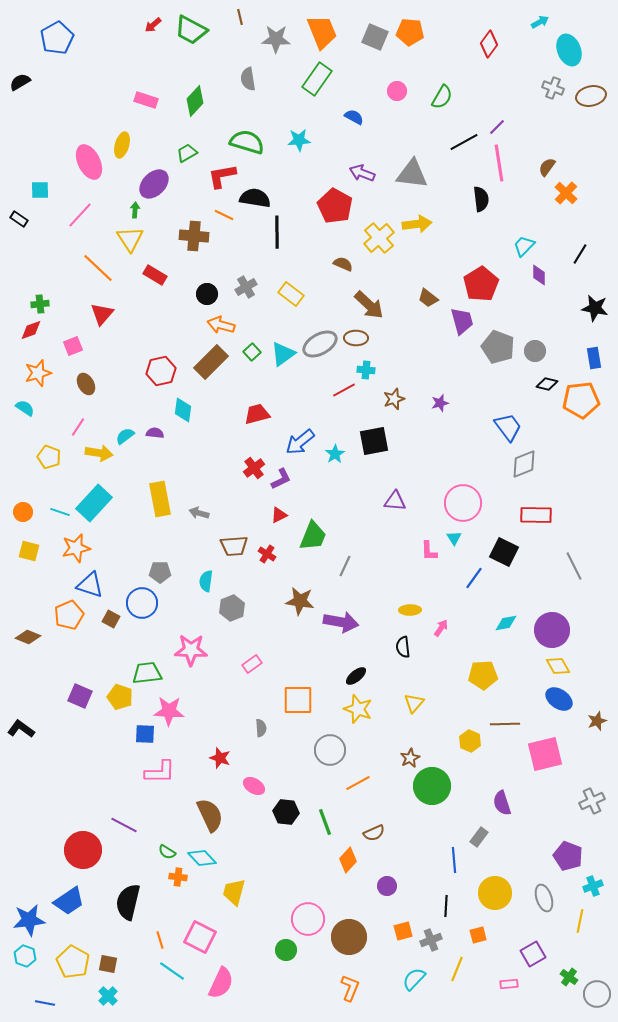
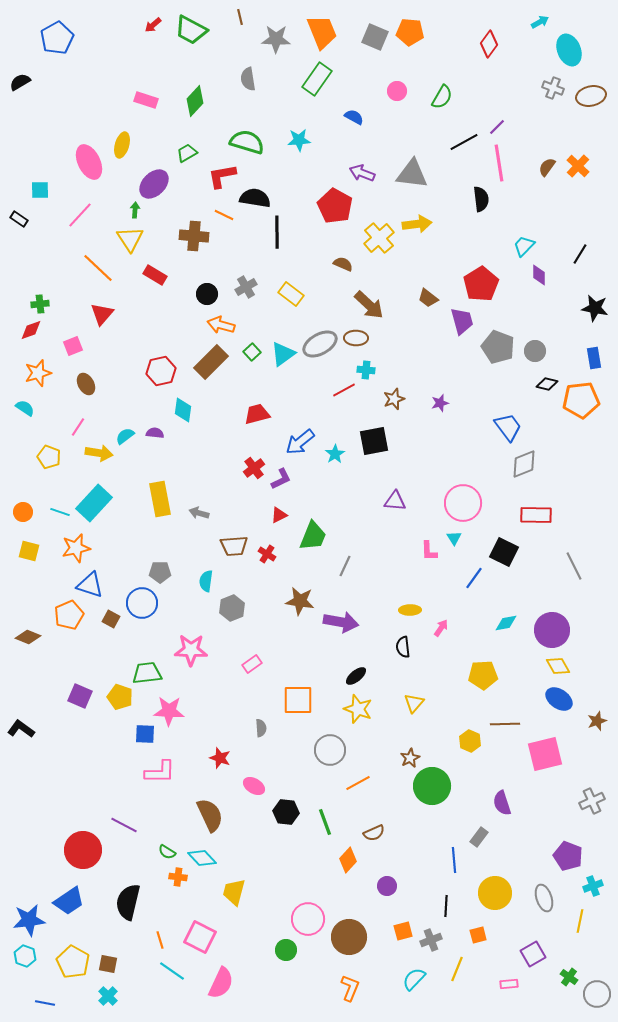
orange cross at (566, 193): moved 12 px right, 27 px up
